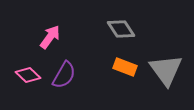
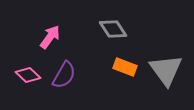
gray diamond: moved 8 px left
